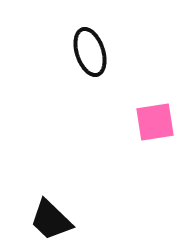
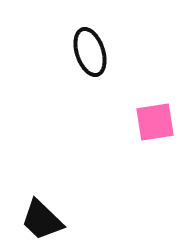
black trapezoid: moved 9 px left
